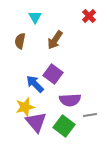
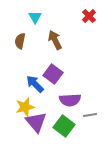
brown arrow: rotated 120 degrees clockwise
